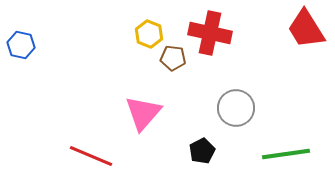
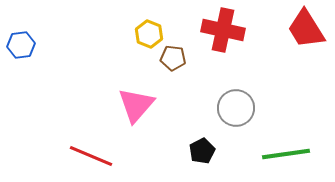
red cross: moved 13 px right, 3 px up
blue hexagon: rotated 20 degrees counterclockwise
pink triangle: moved 7 px left, 8 px up
